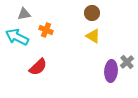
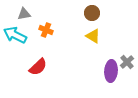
cyan arrow: moved 2 px left, 2 px up
